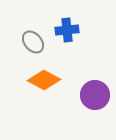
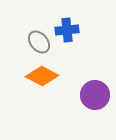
gray ellipse: moved 6 px right
orange diamond: moved 2 px left, 4 px up
